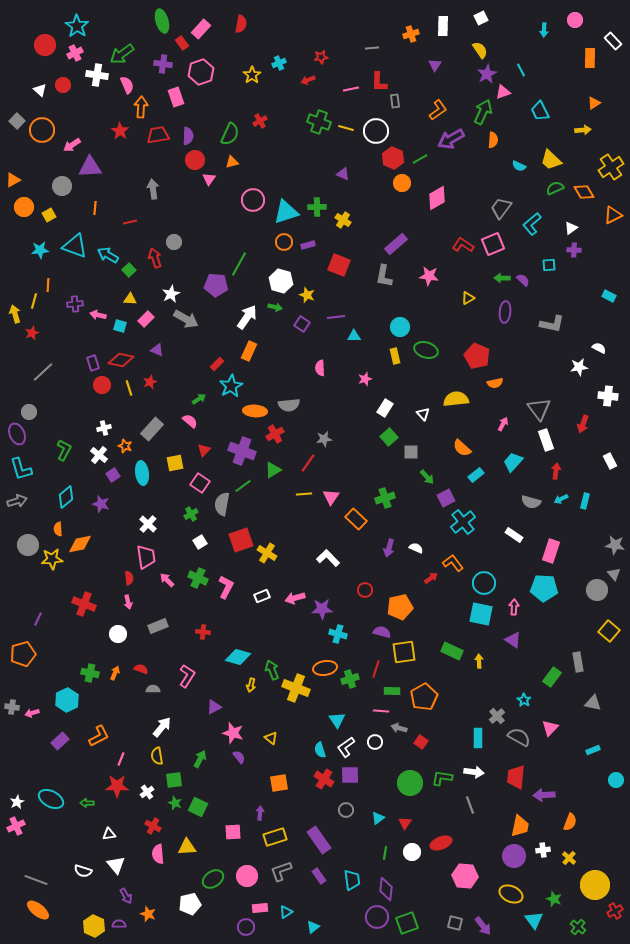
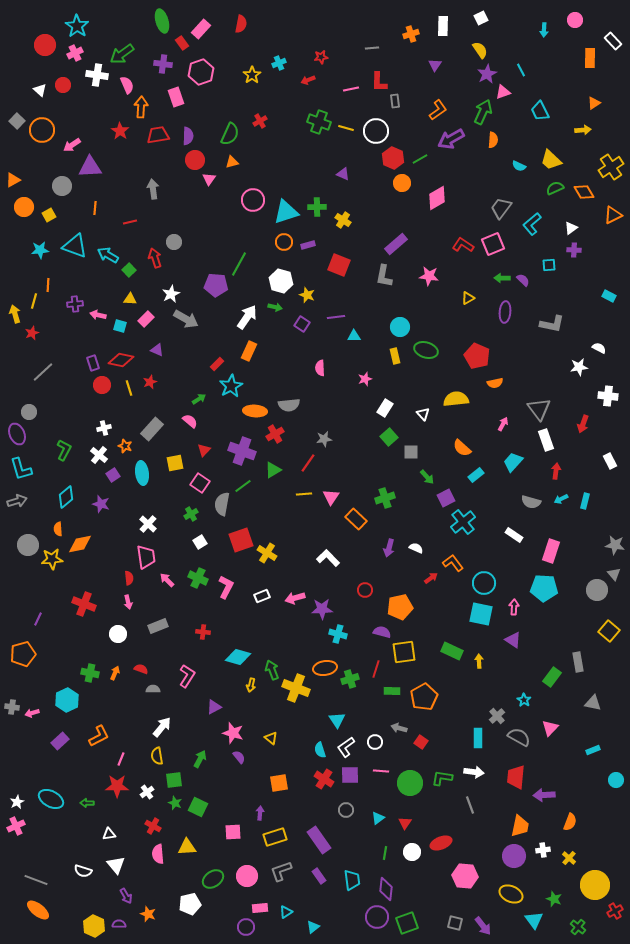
pink line at (381, 711): moved 60 px down
